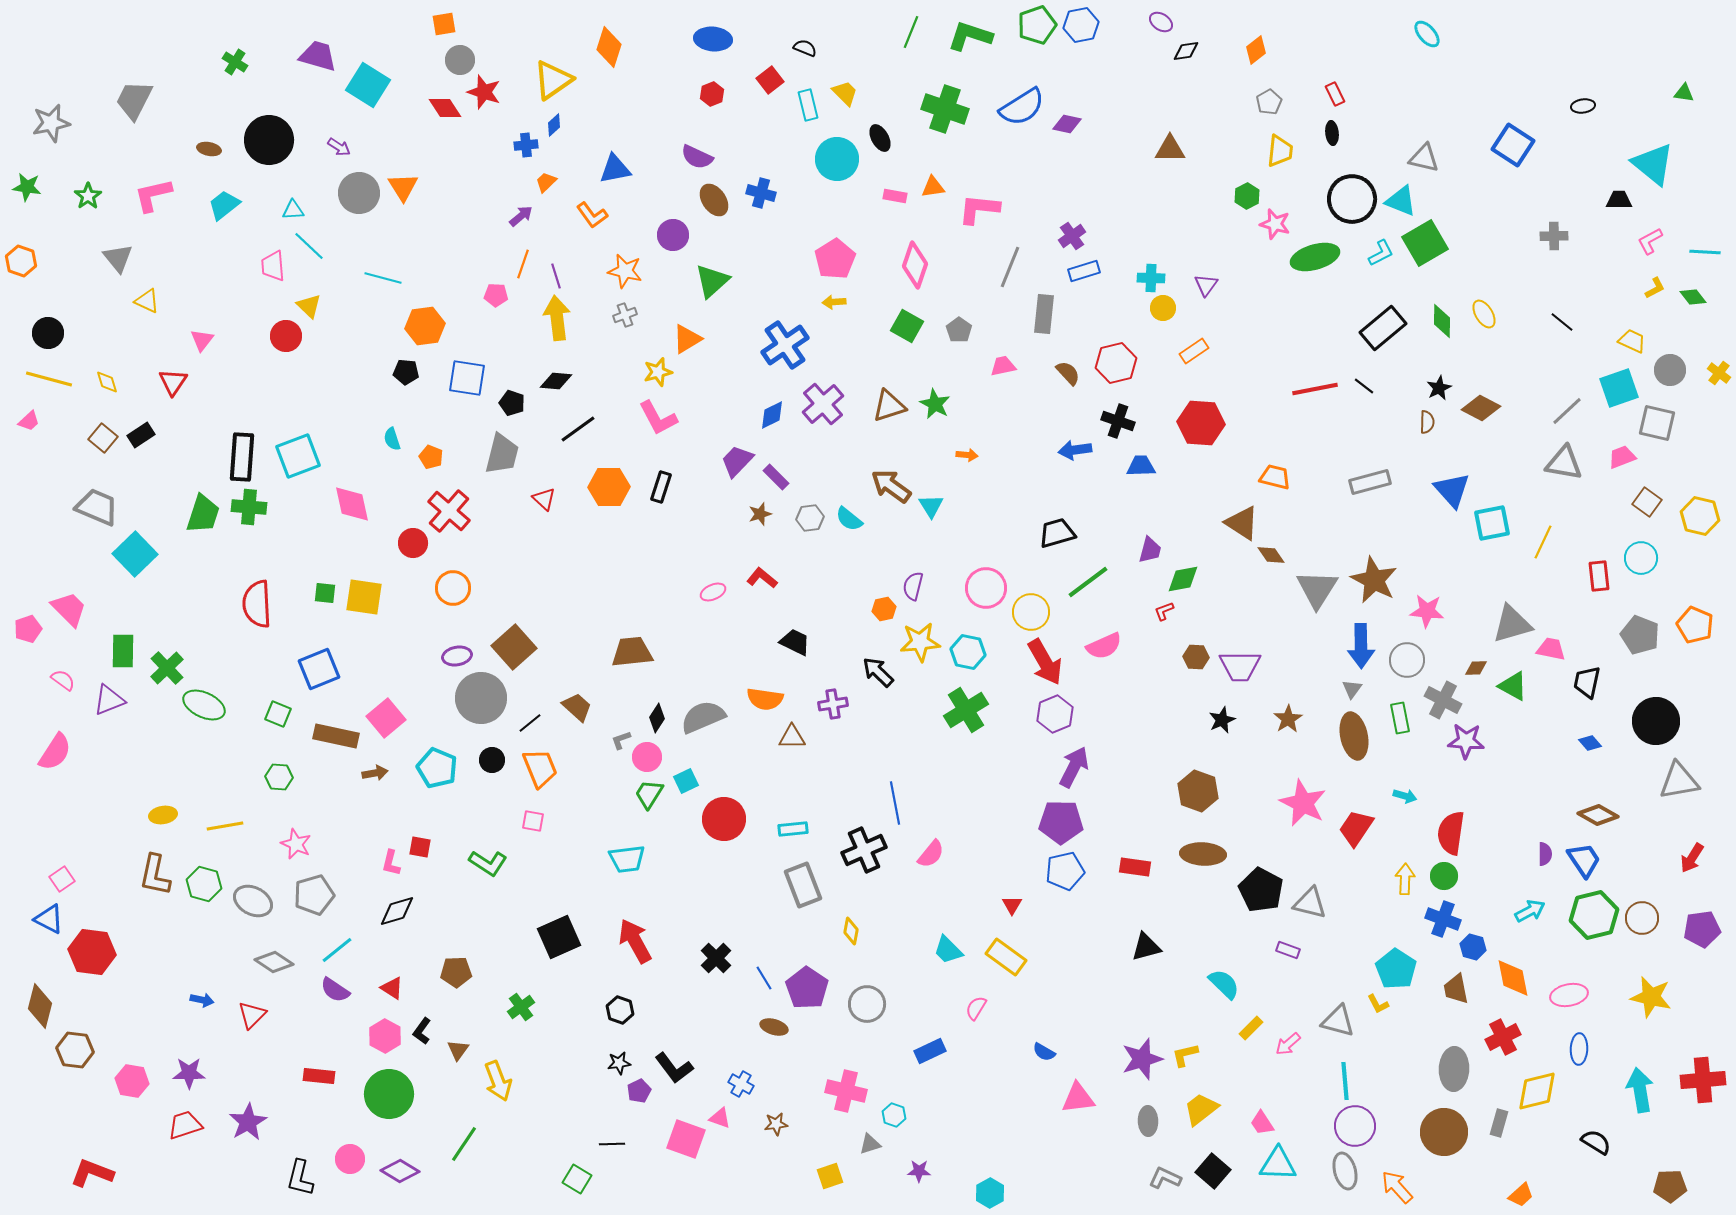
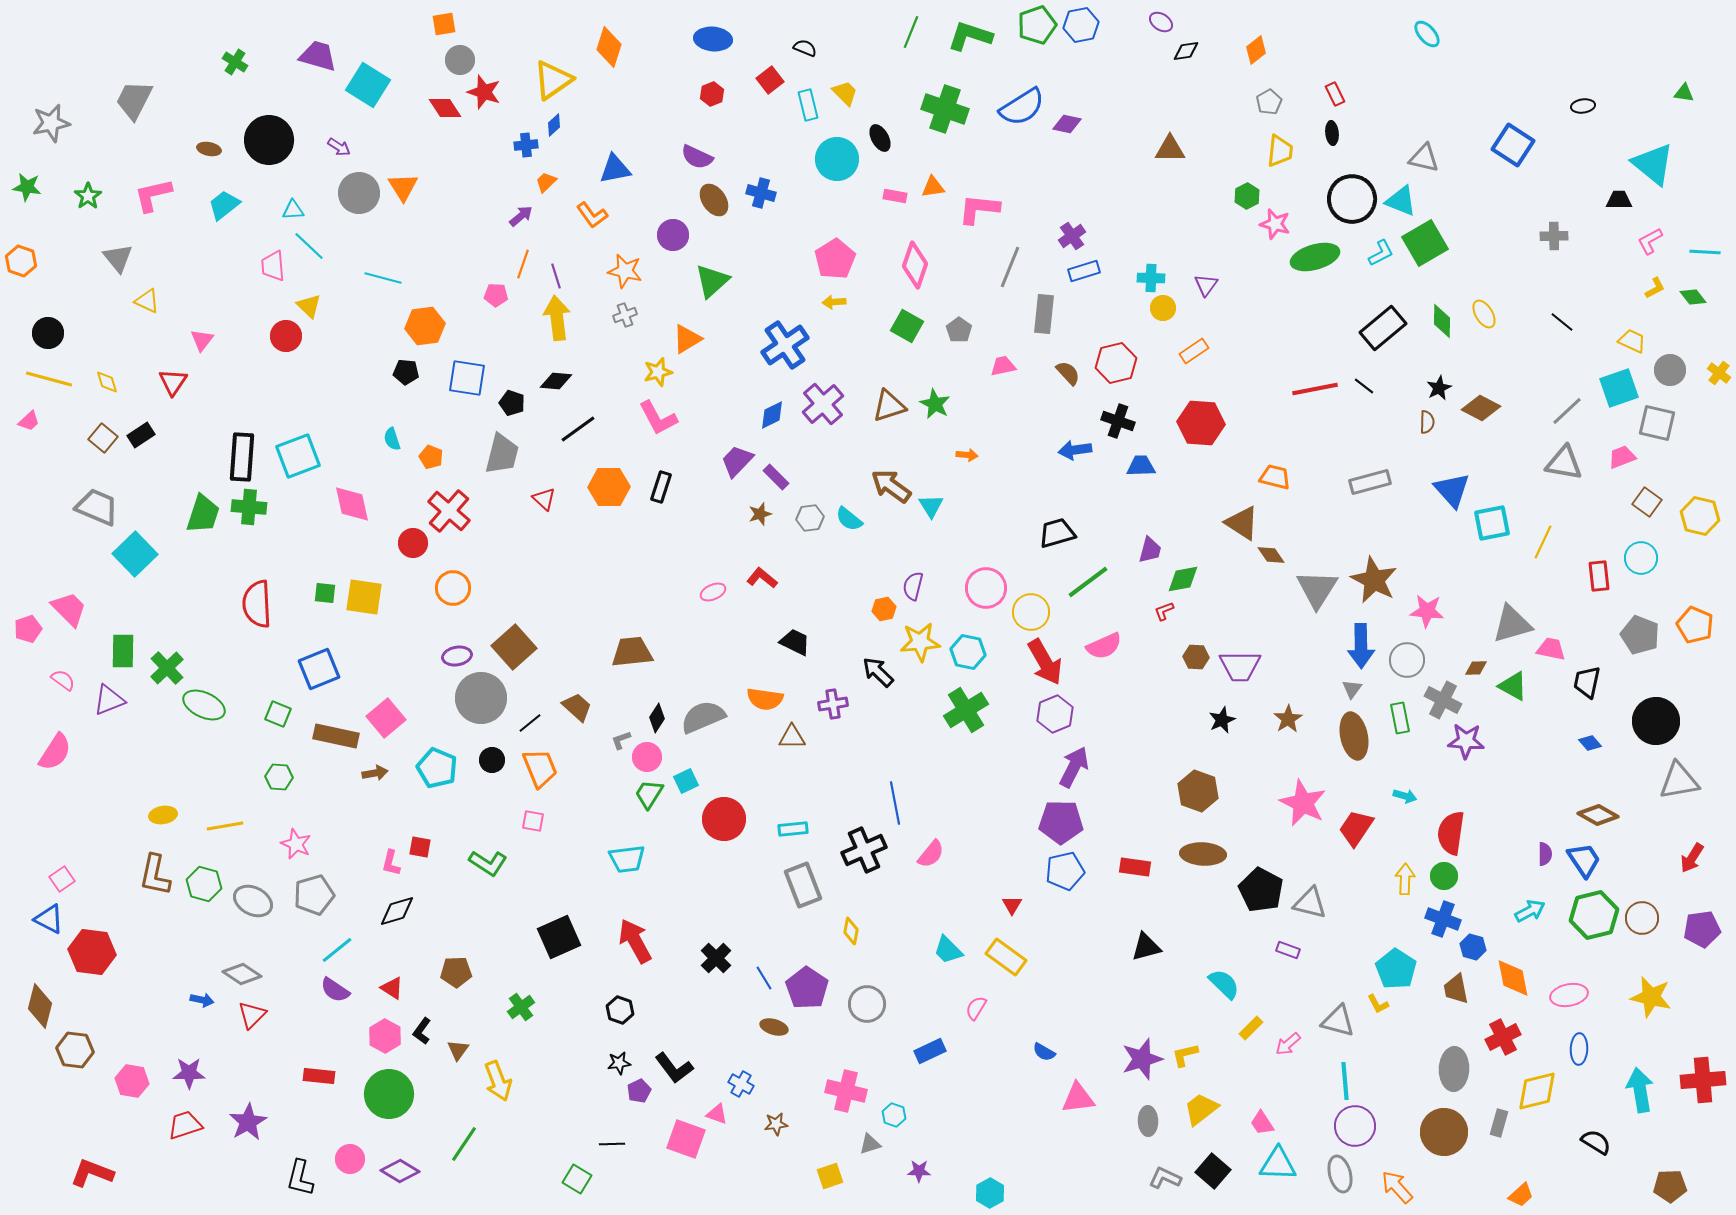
gray diamond at (274, 962): moved 32 px left, 12 px down
pink triangle at (720, 1118): moved 3 px left, 4 px up
gray ellipse at (1345, 1171): moved 5 px left, 3 px down
